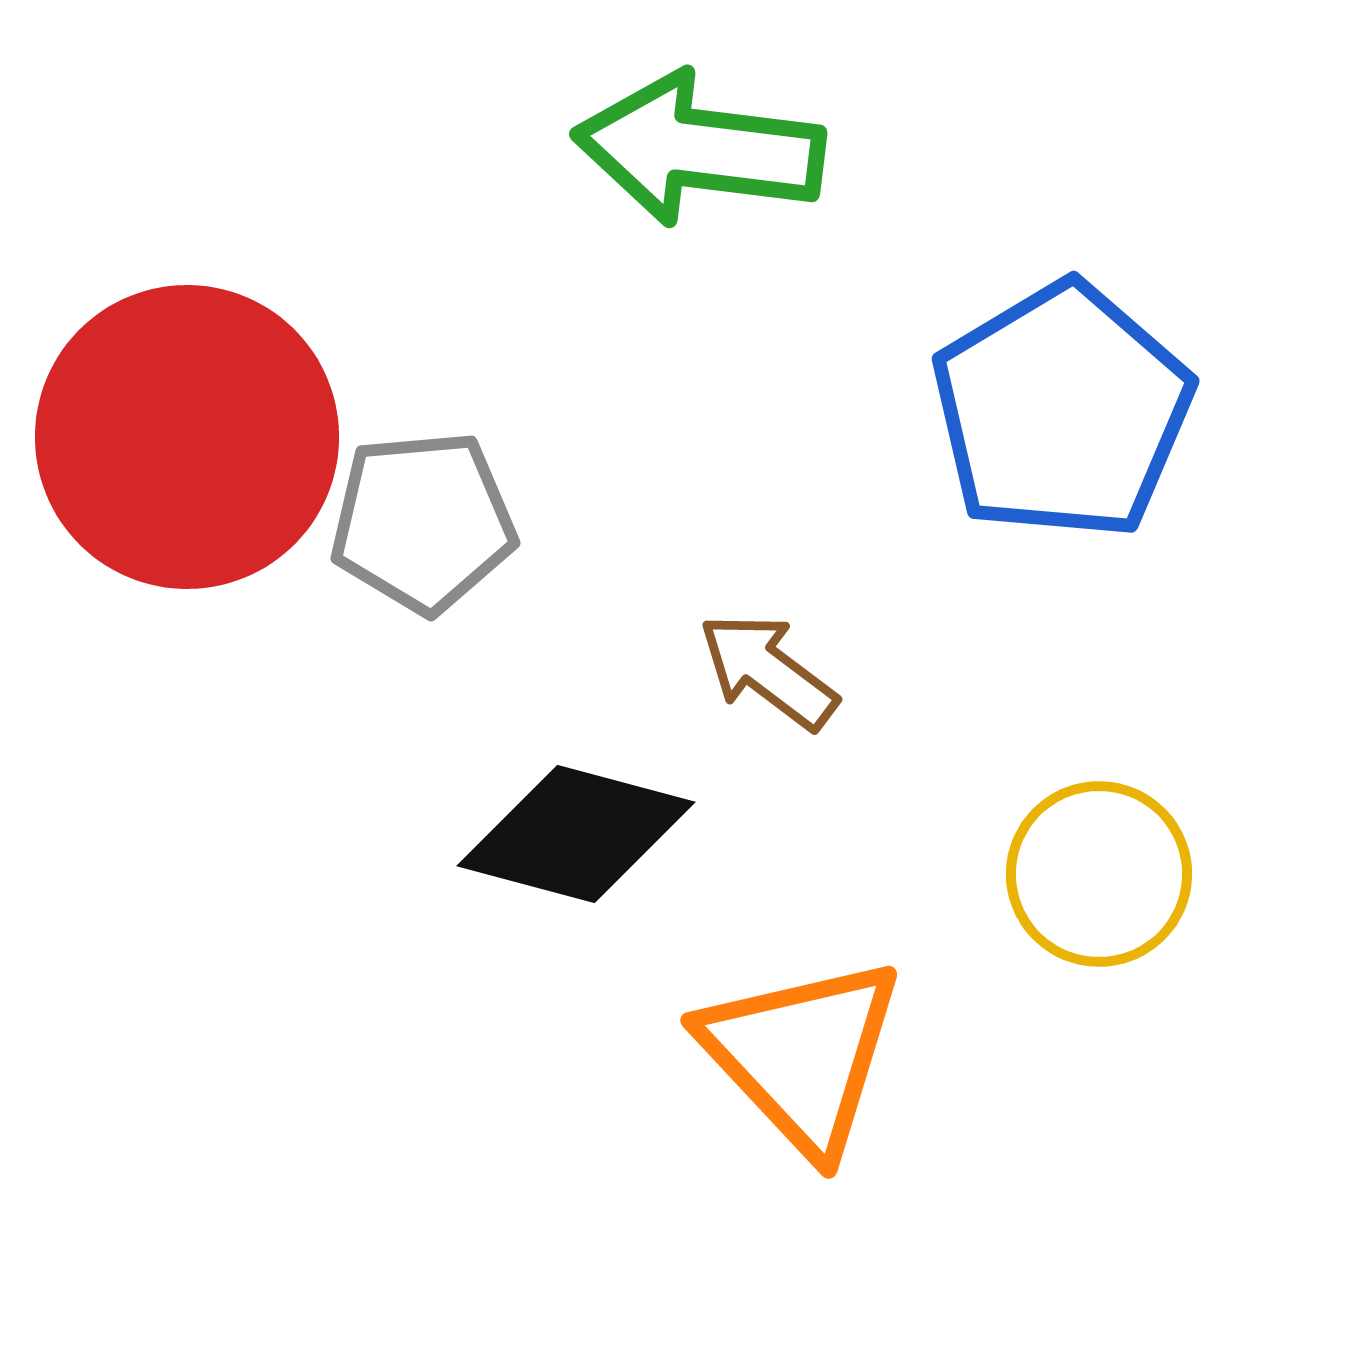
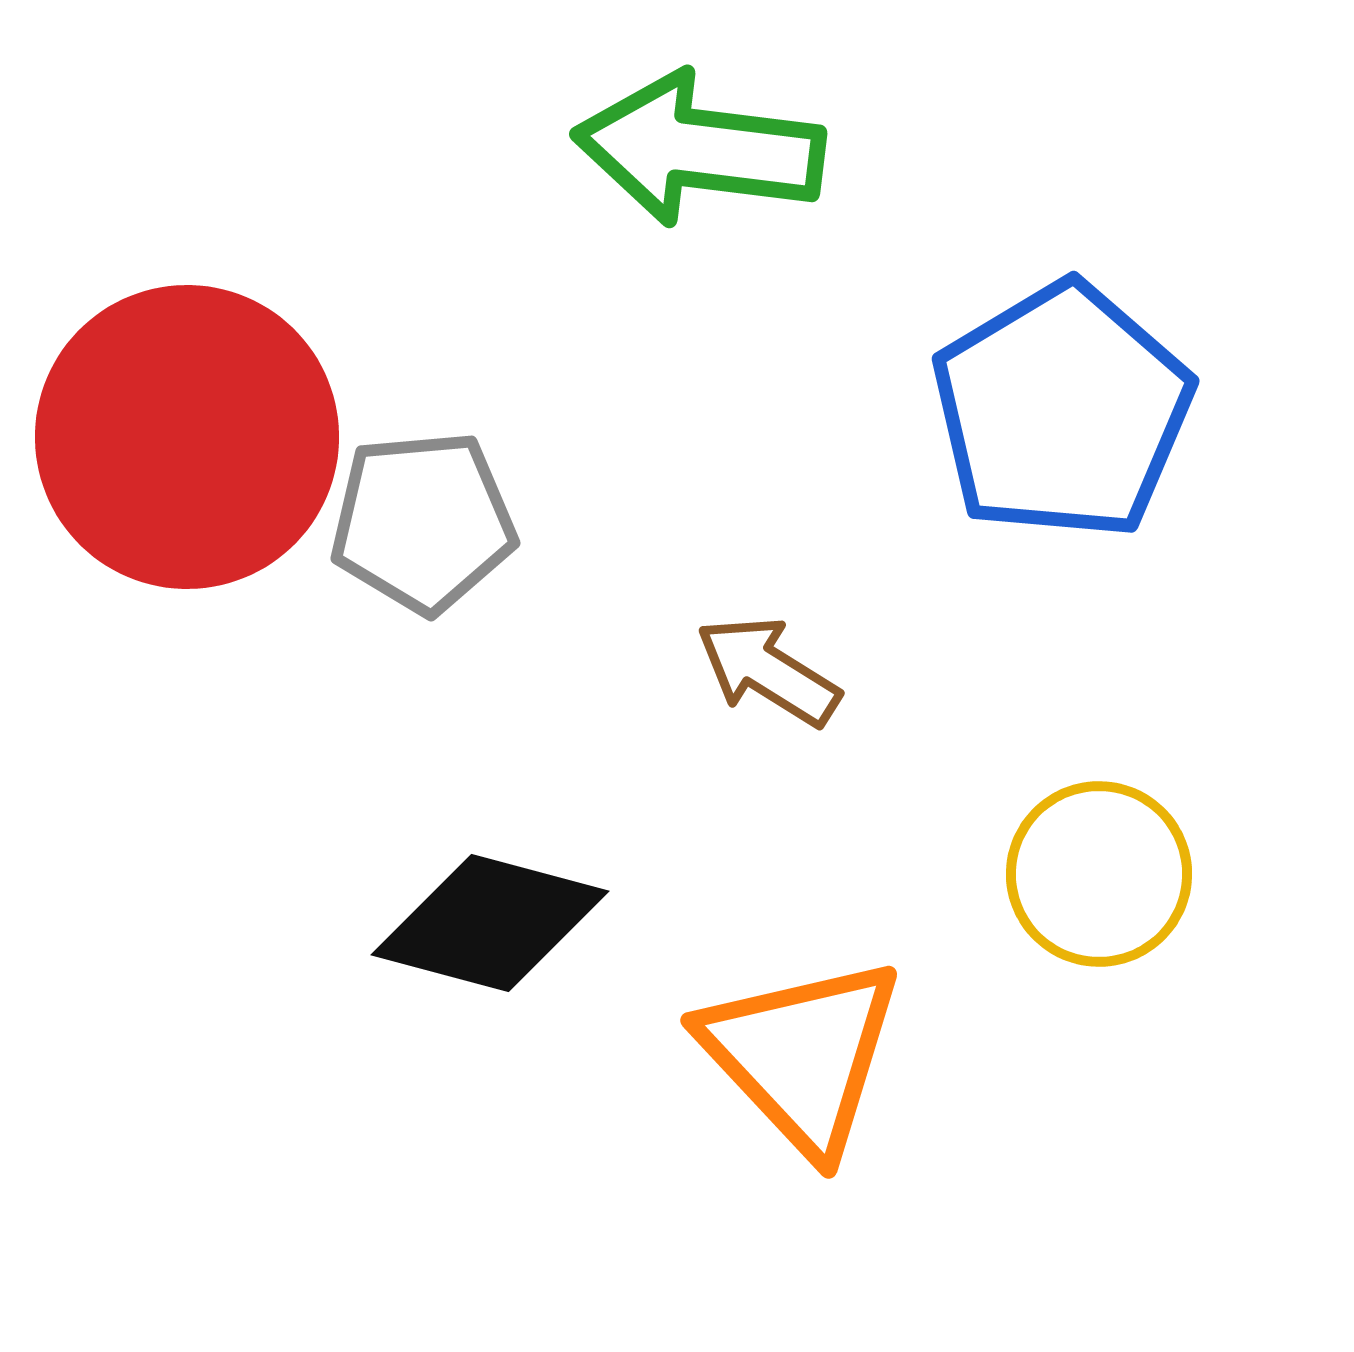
brown arrow: rotated 5 degrees counterclockwise
black diamond: moved 86 px left, 89 px down
